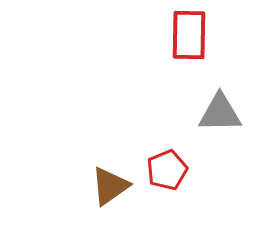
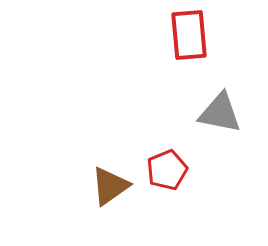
red rectangle: rotated 6 degrees counterclockwise
gray triangle: rotated 12 degrees clockwise
